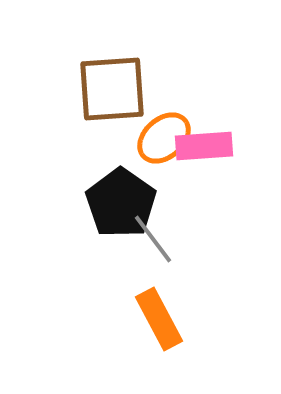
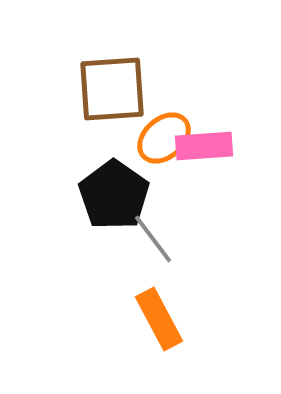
black pentagon: moved 7 px left, 8 px up
